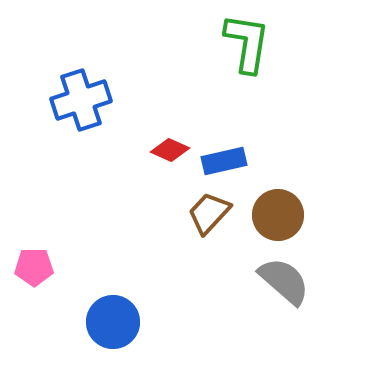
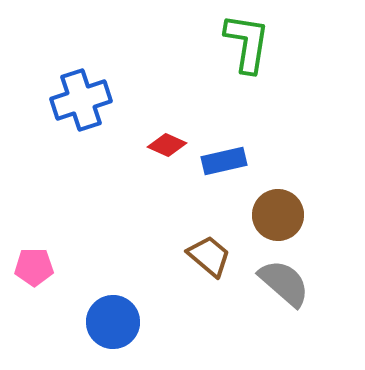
red diamond: moved 3 px left, 5 px up
brown trapezoid: moved 43 px down; rotated 87 degrees clockwise
gray semicircle: moved 2 px down
